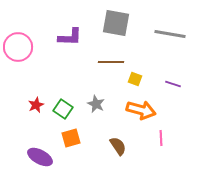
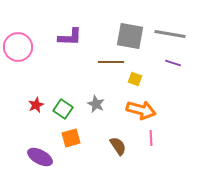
gray square: moved 14 px right, 13 px down
purple line: moved 21 px up
pink line: moved 10 px left
